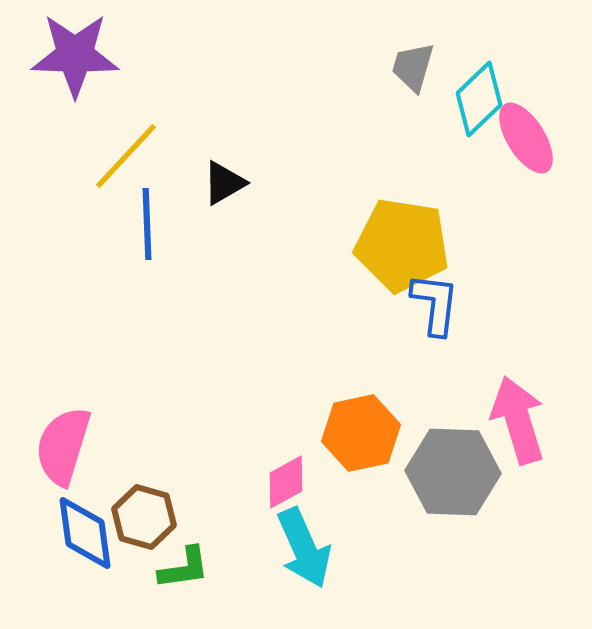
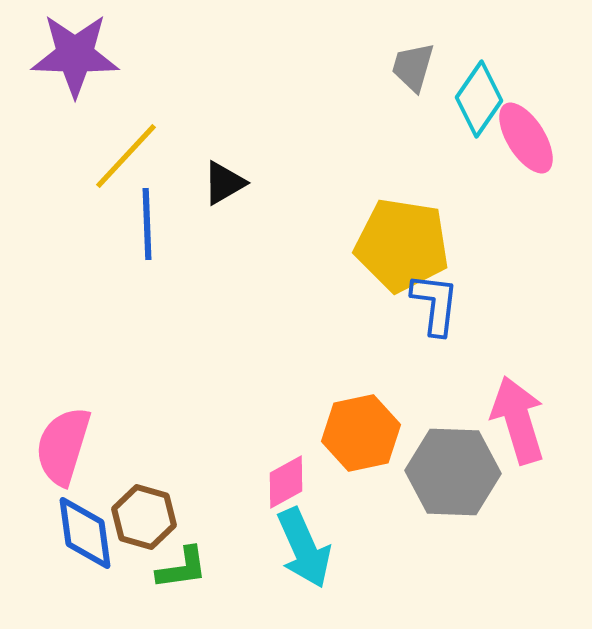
cyan diamond: rotated 12 degrees counterclockwise
green L-shape: moved 2 px left
